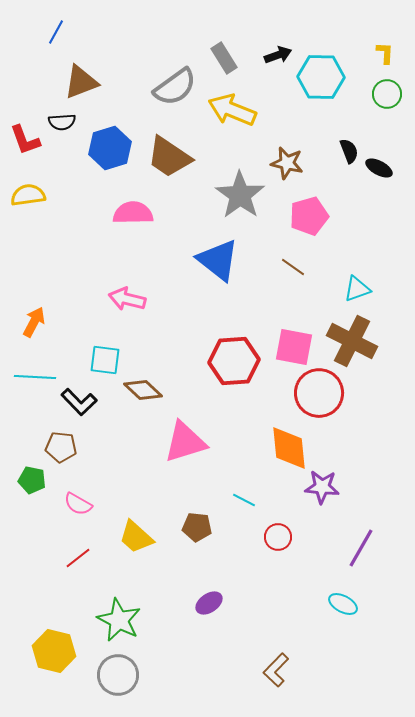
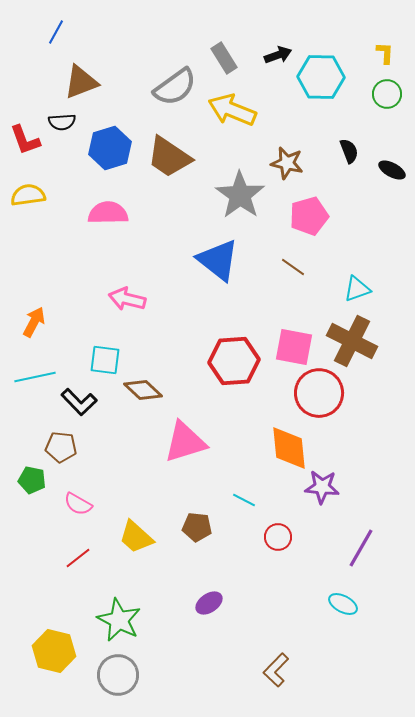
black ellipse at (379, 168): moved 13 px right, 2 px down
pink semicircle at (133, 213): moved 25 px left
cyan line at (35, 377): rotated 15 degrees counterclockwise
